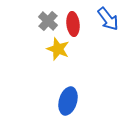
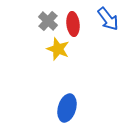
blue ellipse: moved 1 px left, 7 px down
